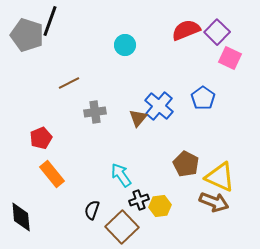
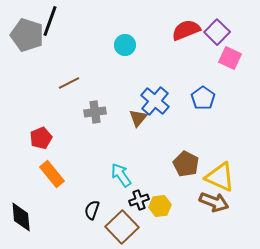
blue cross: moved 4 px left, 5 px up
